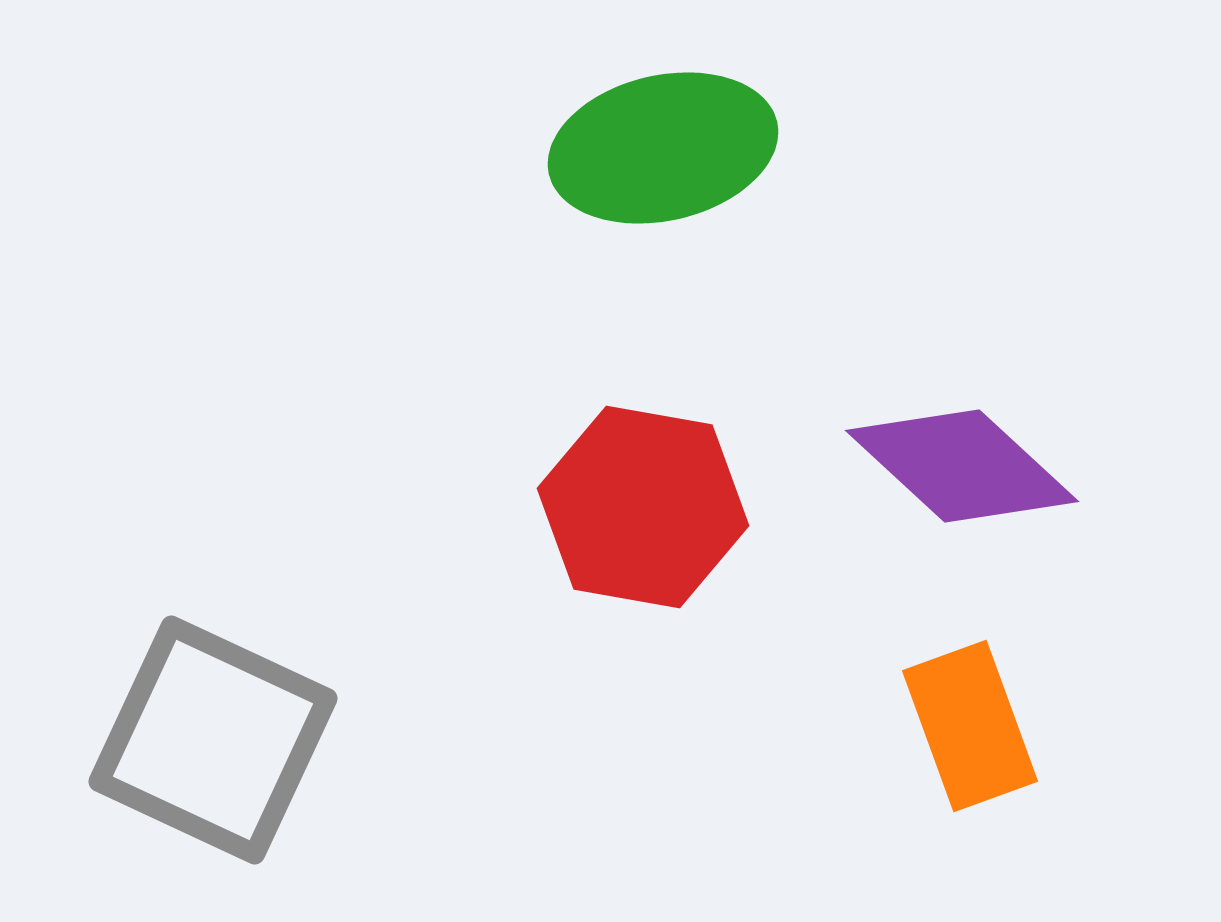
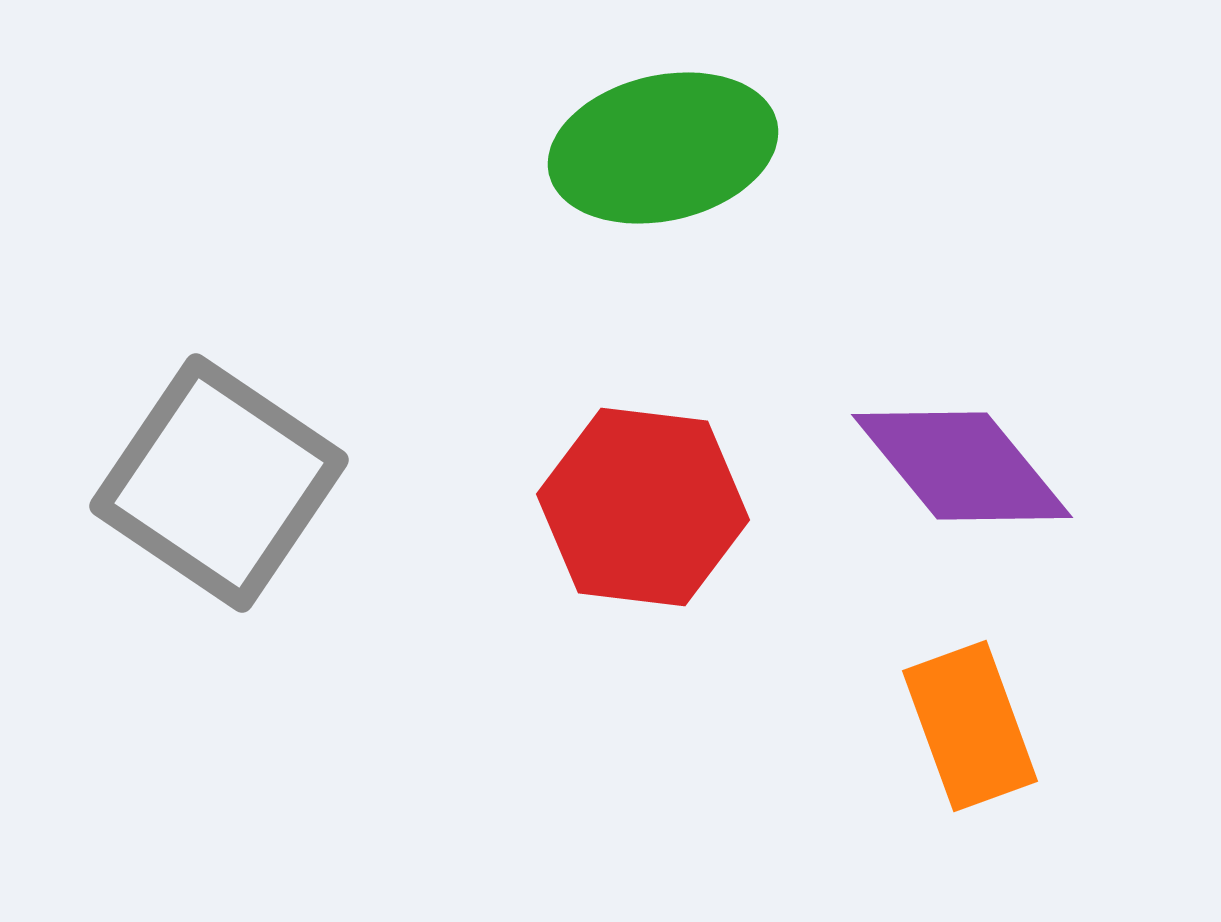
purple diamond: rotated 8 degrees clockwise
red hexagon: rotated 3 degrees counterclockwise
gray square: moved 6 px right, 257 px up; rotated 9 degrees clockwise
